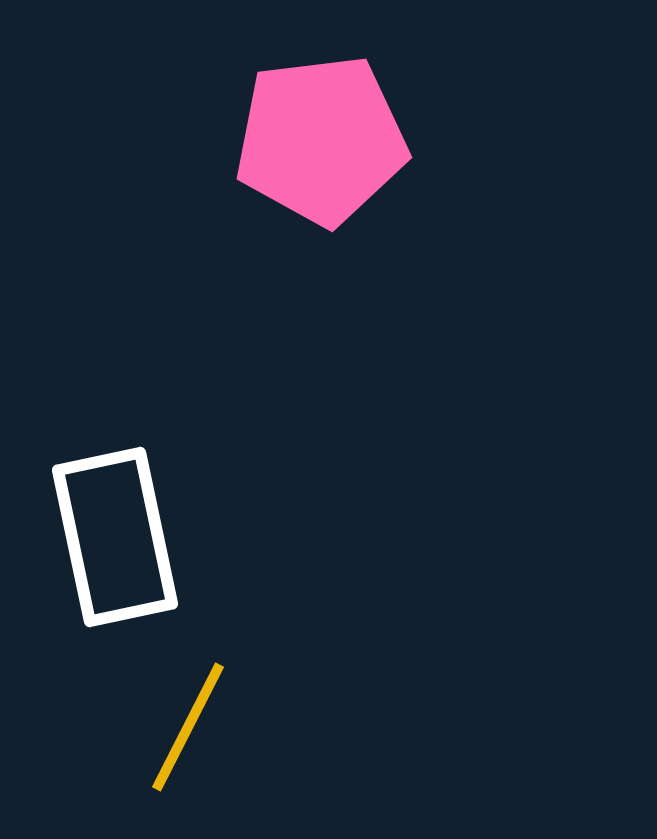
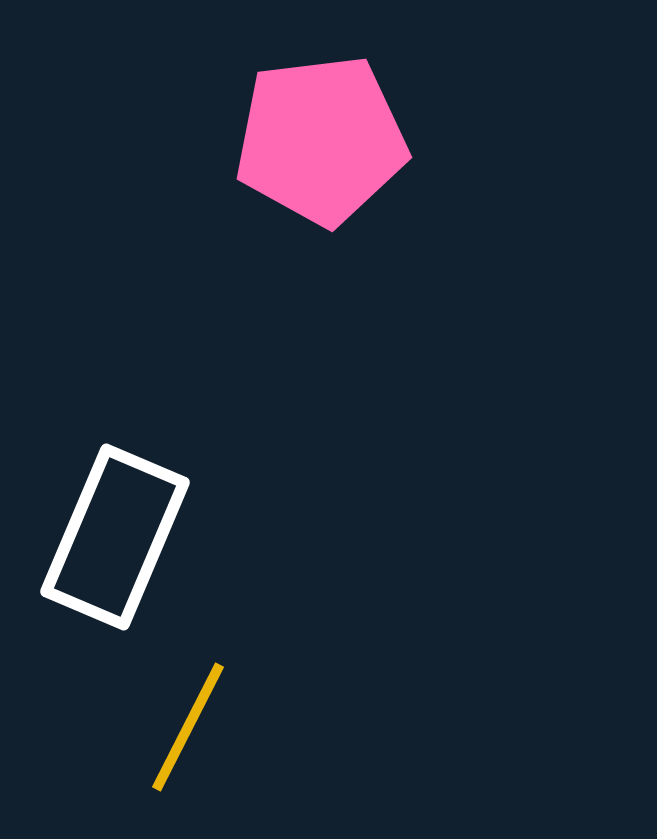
white rectangle: rotated 35 degrees clockwise
